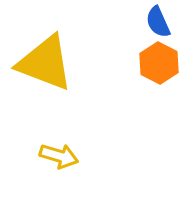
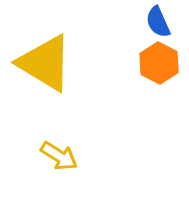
yellow triangle: rotated 10 degrees clockwise
yellow arrow: rotated 15 degrees clockwise
